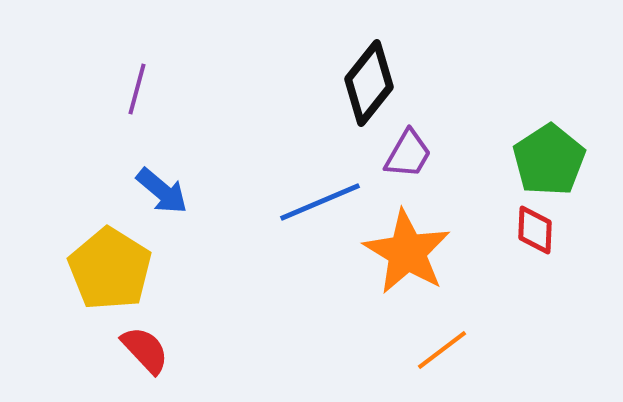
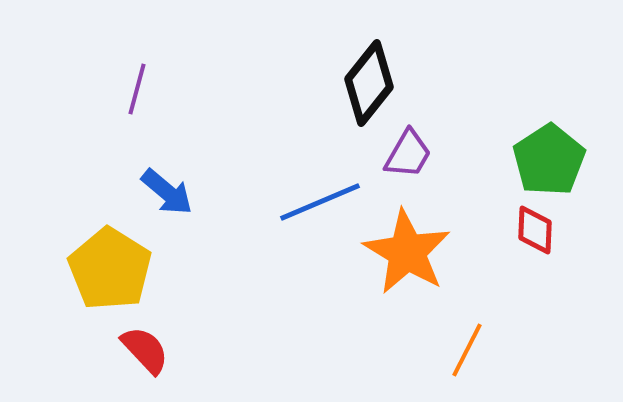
blue arrow: moved 5 px right, 1 px down
orange line: moved 25 px right; rotated 26 degrees counterclockwise
